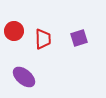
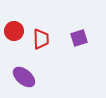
red trapezoid: moved 2 px left
